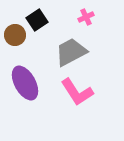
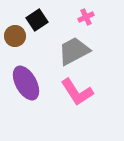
brown circle: moved 1 px down
gray trapezoid: moved 3 px right, 1 px up
purple ellipse: moved 1 px right
